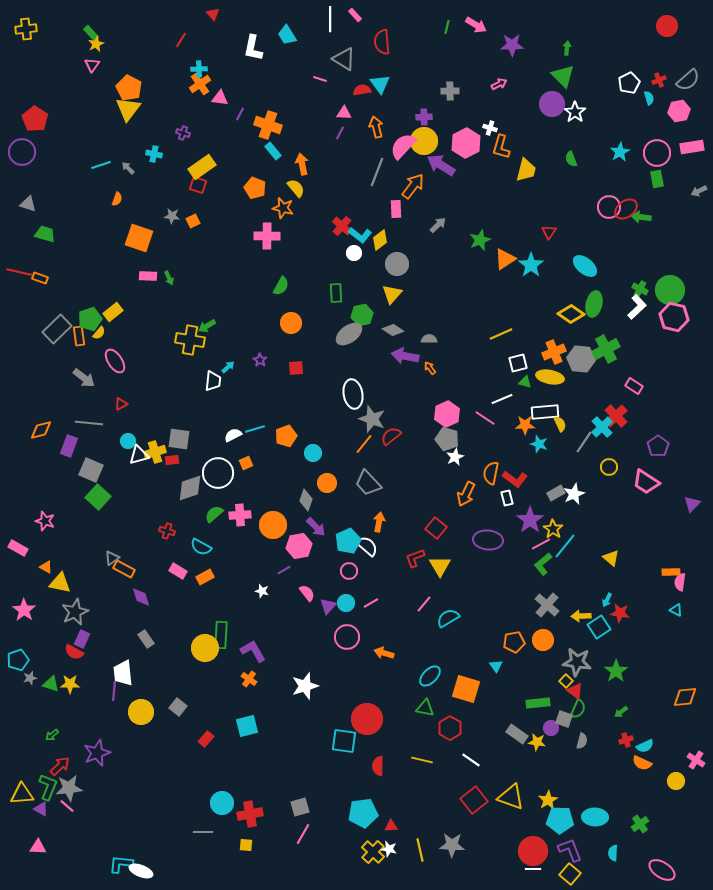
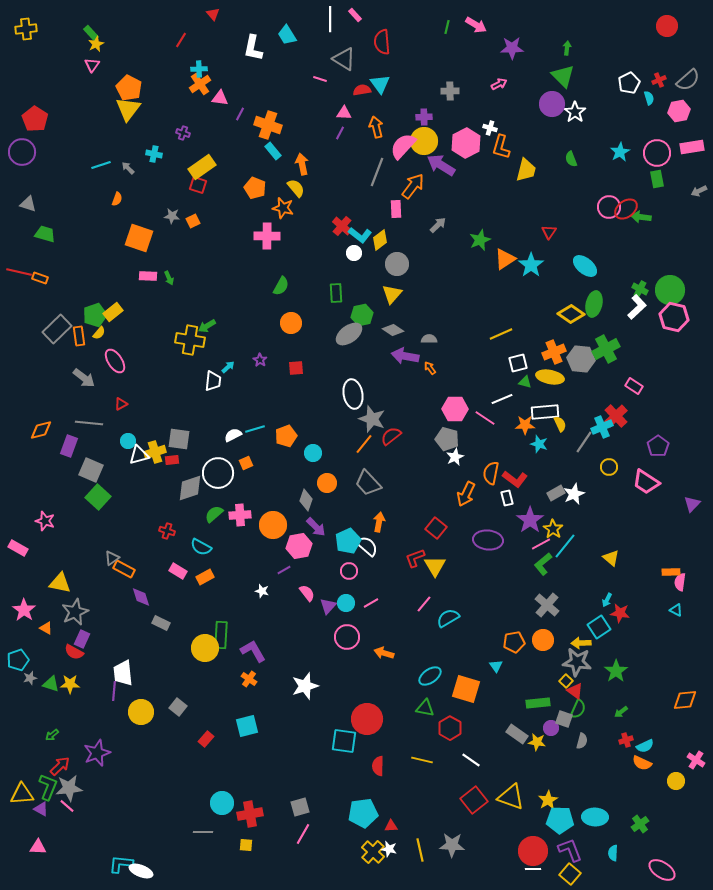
purple star at (512, 45): moved 3 px down
green pentagon at (90, 319): moved 5 px right, 4 px up
pink hexagon at (447, 414): moved 8 px right, 5 px up; rotated 25 degrees clockwise
cyan cross at (602, 427): rotated 20 degrees clockwise
yellow triangle at (440, 566): moved 5 px left
orange triangle at (46, 567): moved 61 px down
yellow arrow at (581, 616): moved 27 px down
gray rectangle at (146, 639): moved 15 px right, 16 px up; rotated 30 degrees counterclockwise
cyan ellipse at (430, 676): rotated 10 degrees clockwise
orange diamond at (685, 697): moved 3 px down
